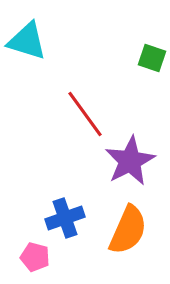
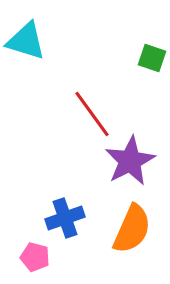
cyan triangle: moved 1 px left
red line: moved 7 px right
orange semicircle: moved 4 px right, 1 px up
